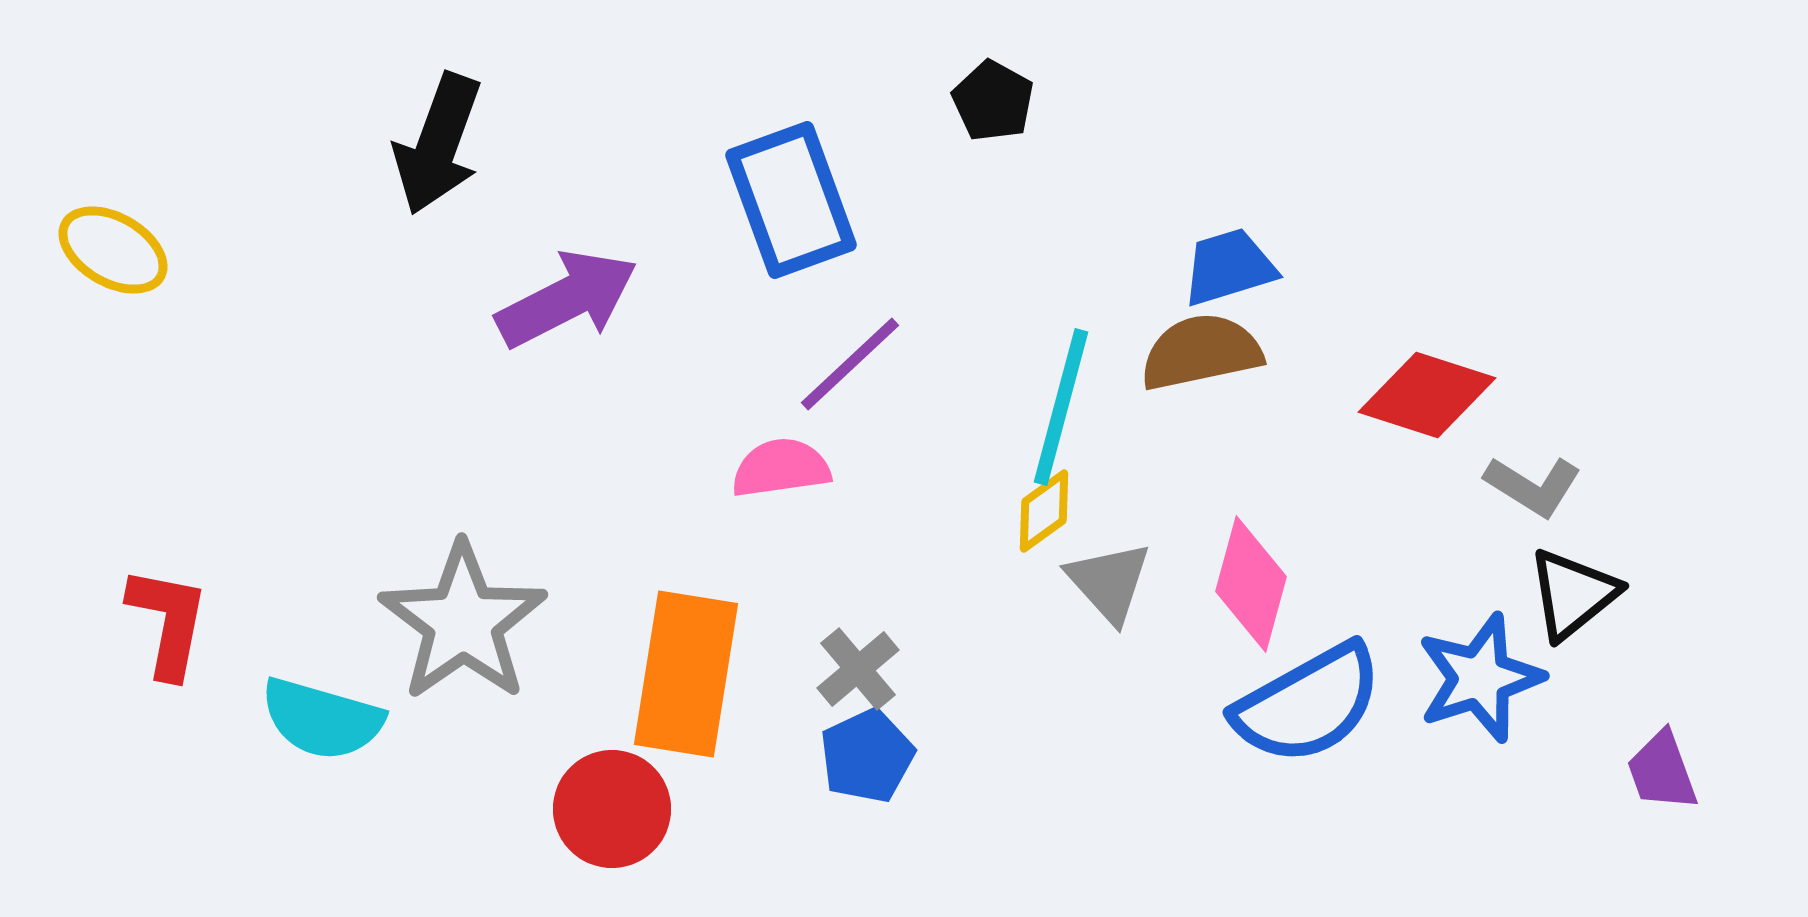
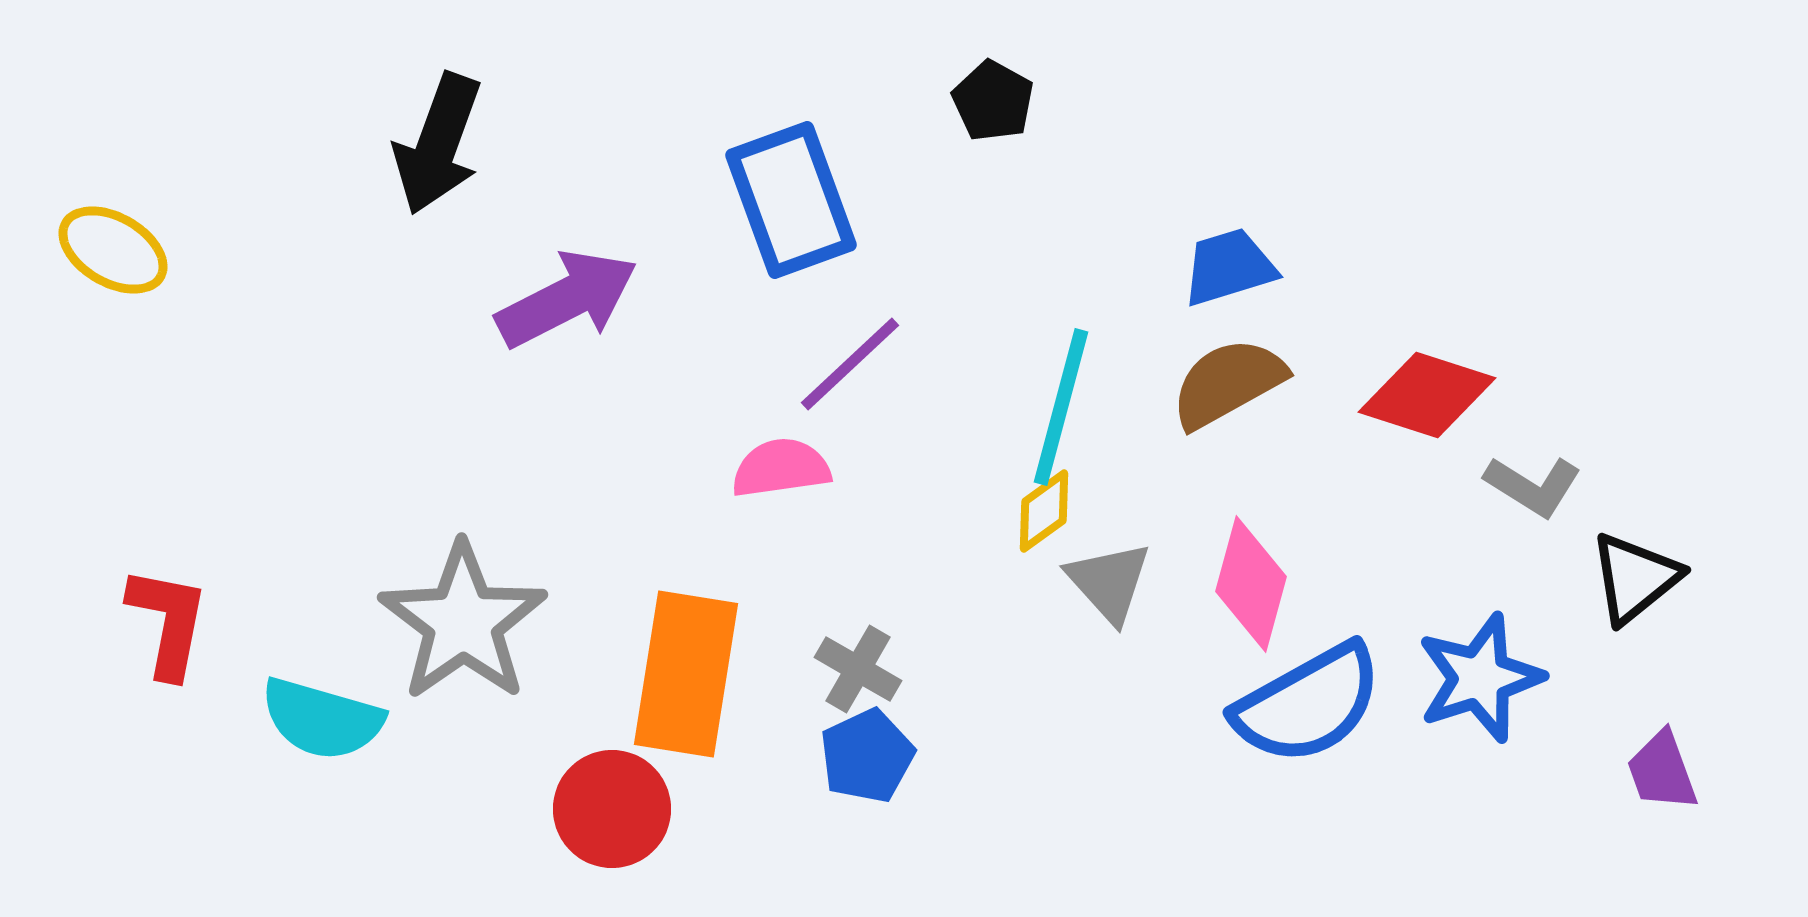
brown semicircle: moved 27 px right, 31 px down; rotated 17 degrees counterclockwise
black triangle: moved 62 px right, 16 px up
gray cross: rotated 20 degrees counterclockwise
